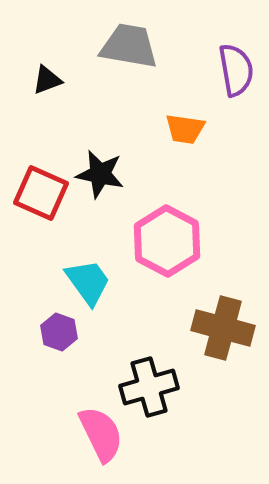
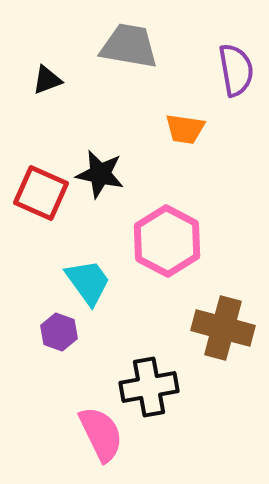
black cross: rotated 6 degrees clockwise
